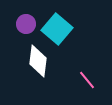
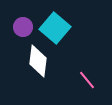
purple circle: moved 3 px left, 3 px down
cyan square: moved 2 px left, 1 px up
